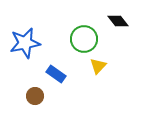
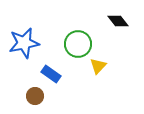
green circle: moved 6 px left, 5 px down
blue star: moved 1 px left
blue rectangle: moved 5 px left
